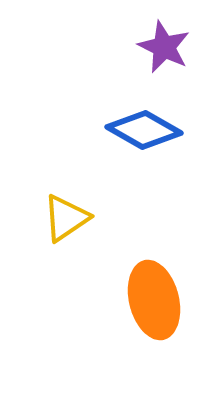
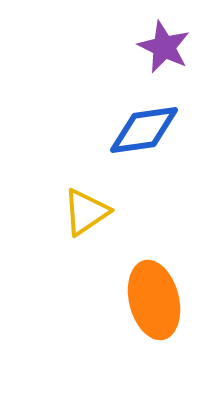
blue diamond: rotated 38 degrees counterclockwise
yellow triangle: moved 20 px right, 6 px up
